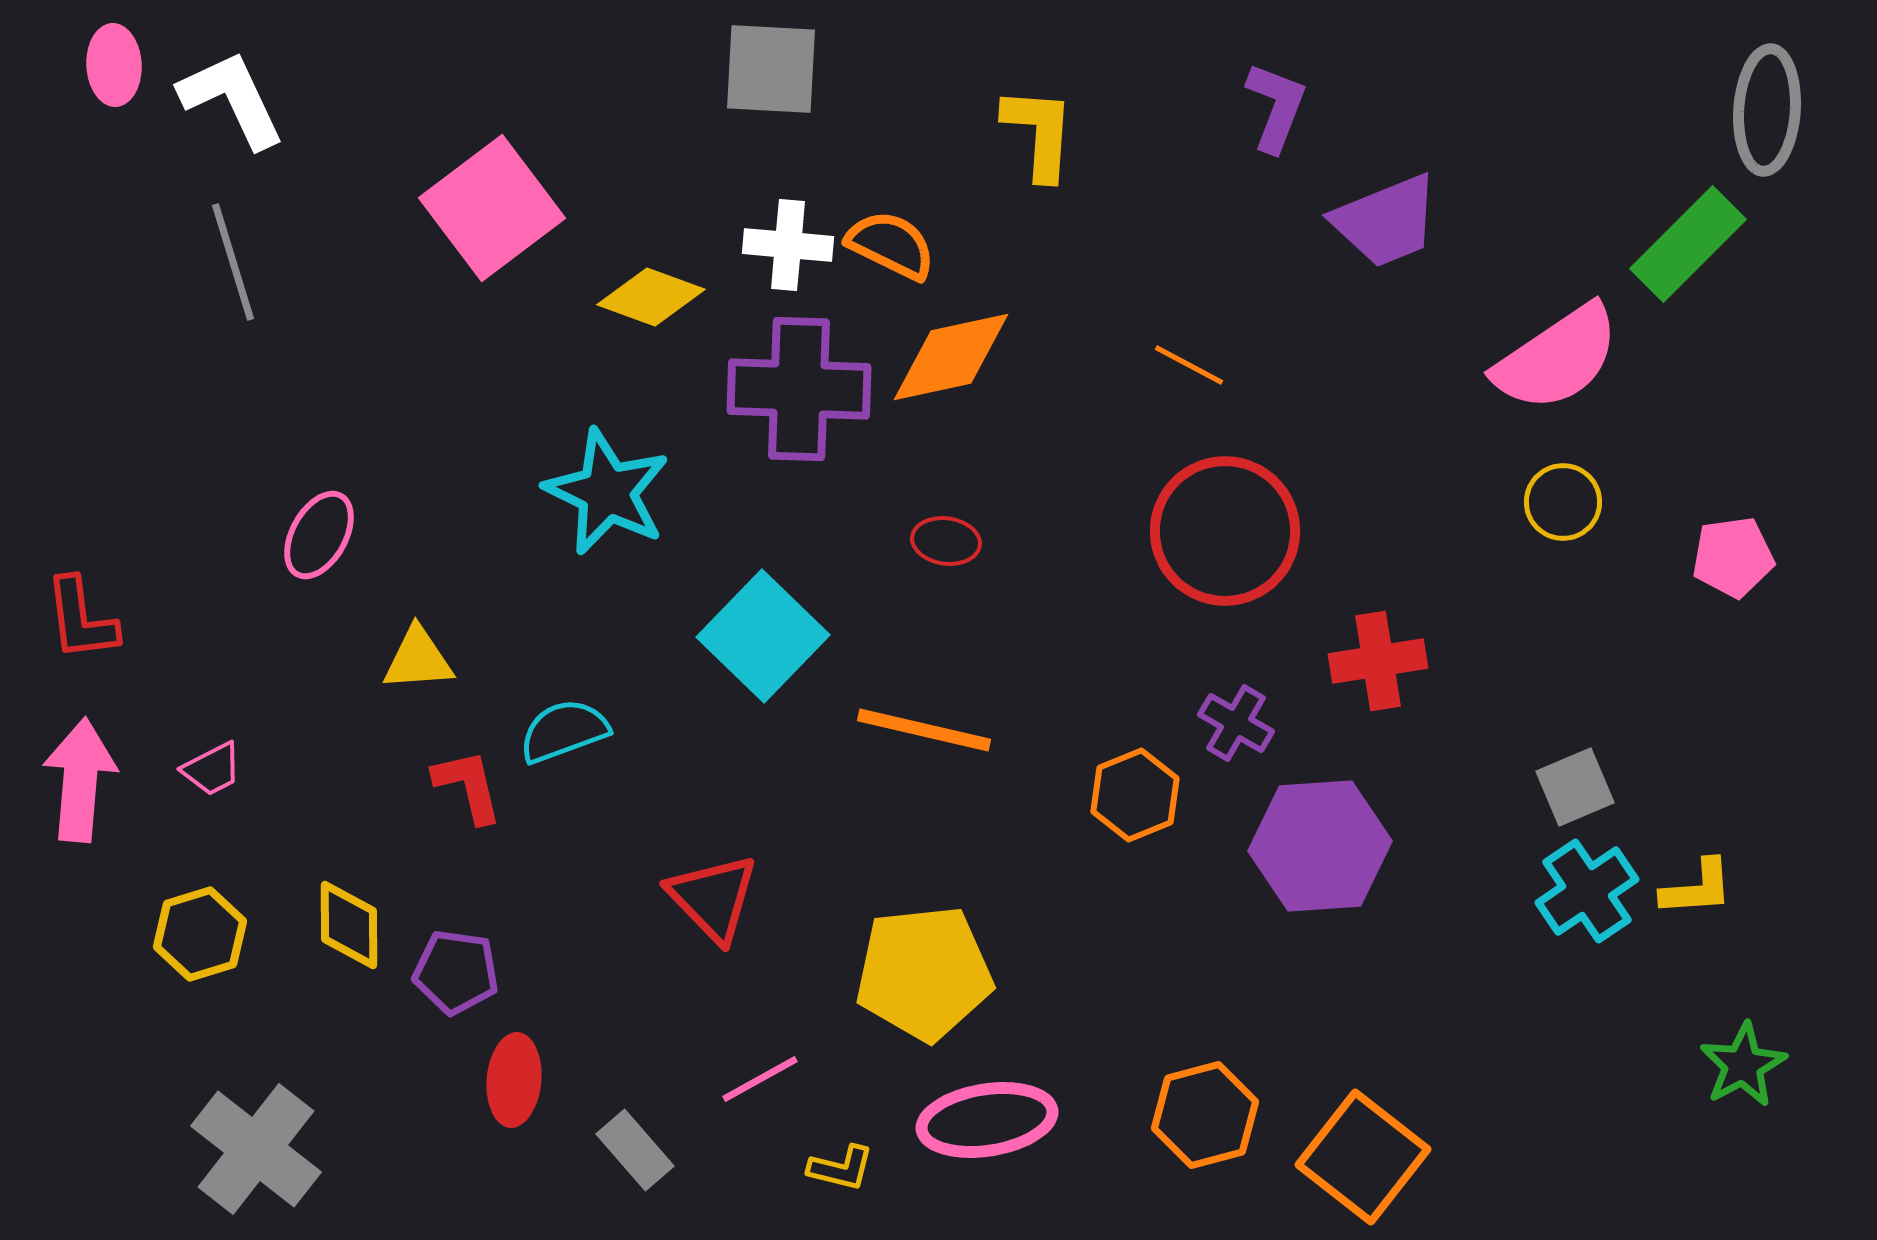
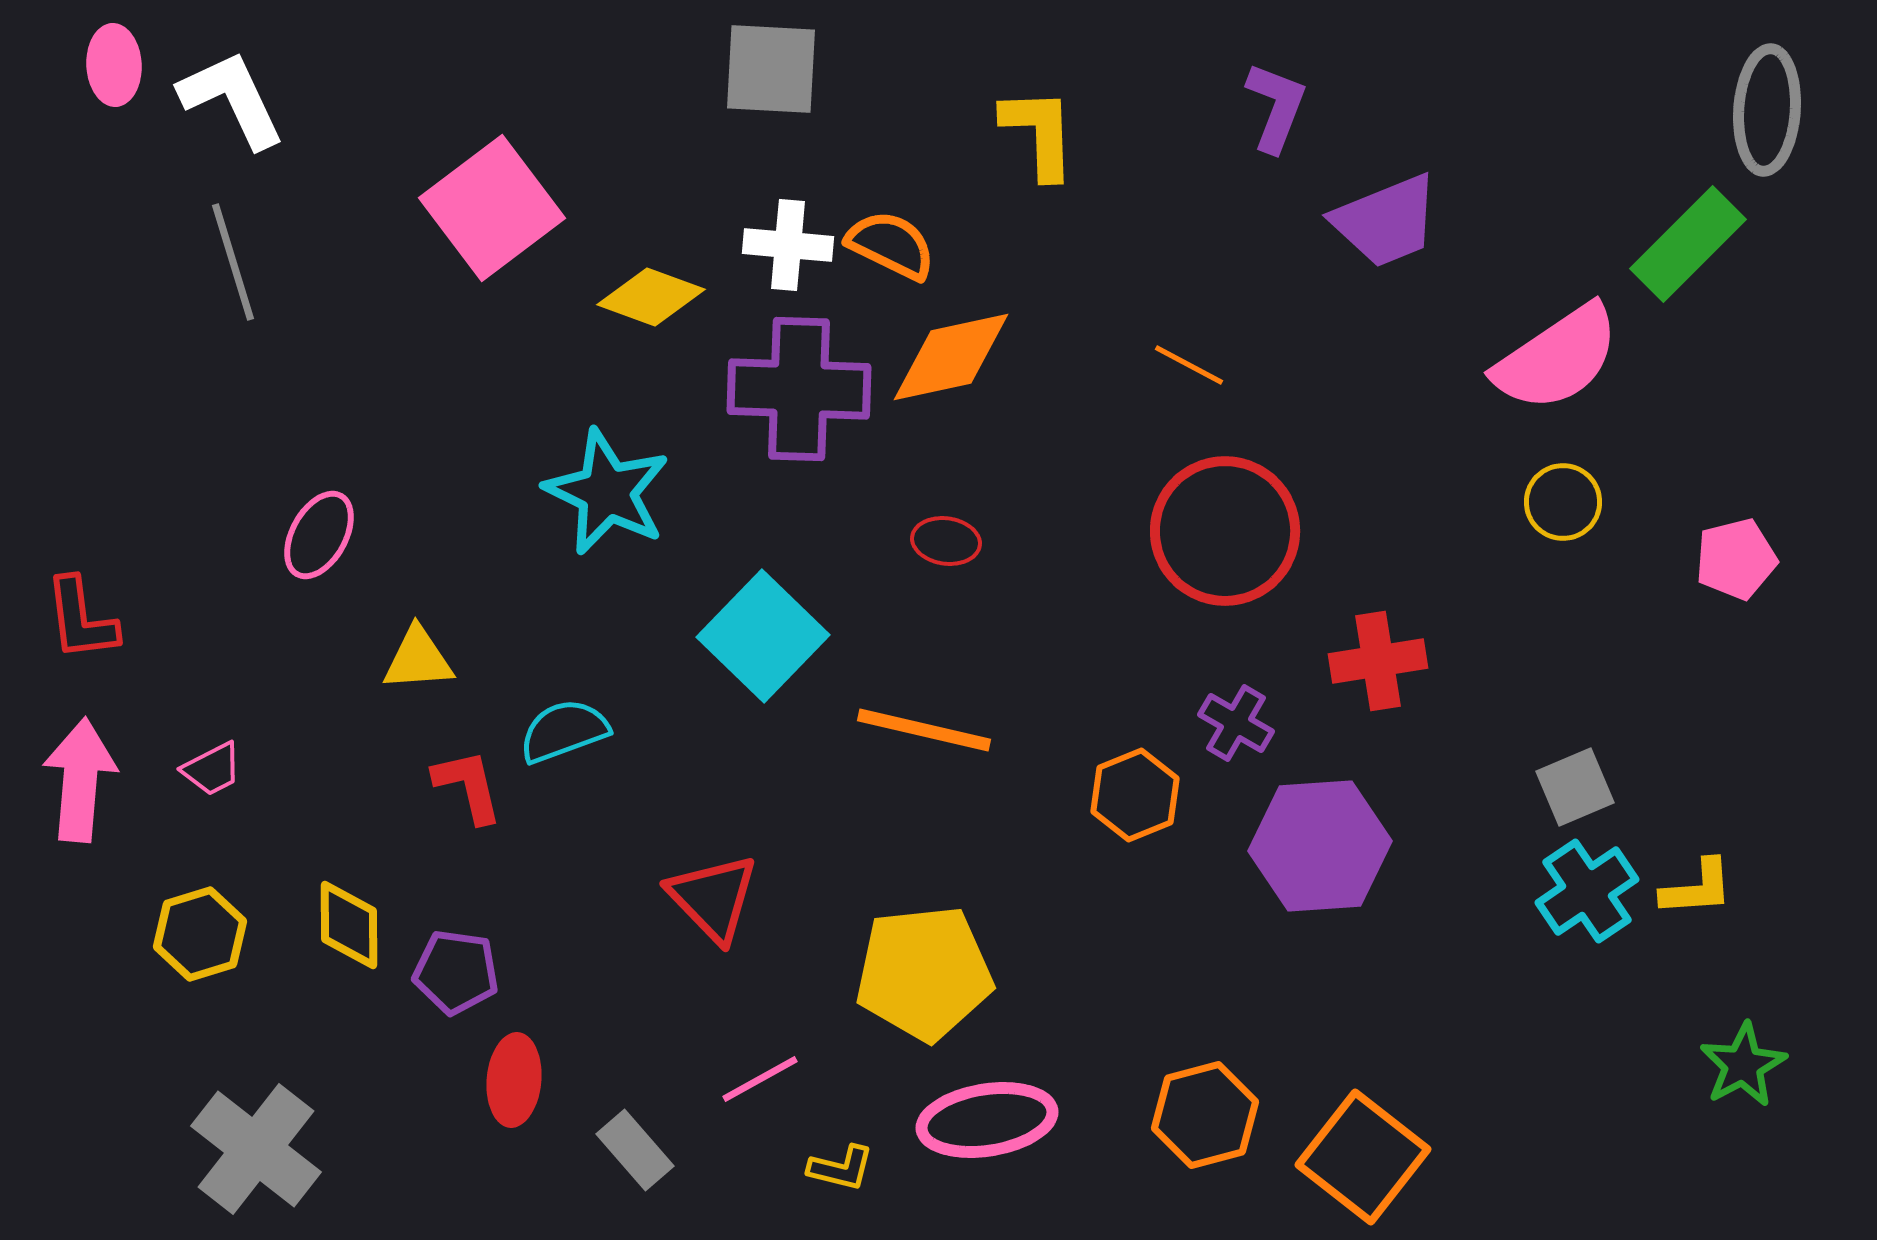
yellow L-shape at (1039, 133): rotated 6 degrees counterclockwise
pink pentagon at (1733, 557): moved 3 px right, 2 px down; rotated 6 degrees counterclockwise
